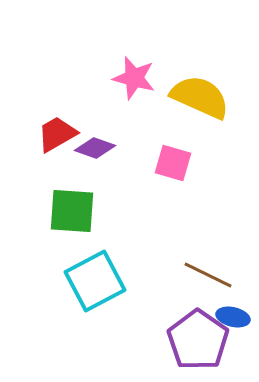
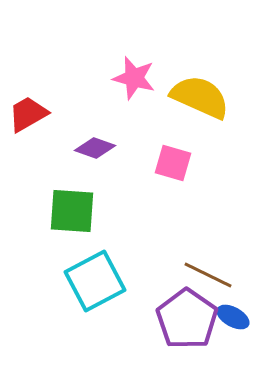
red trapezoid: moved 29 px left, 20 px up
blue ellipse: rotated 16 degrees clockwise
purple pentagon: moved 11 px left, 21 px up
